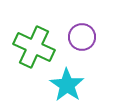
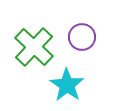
green cross: rotated 18 degrees clockwise
